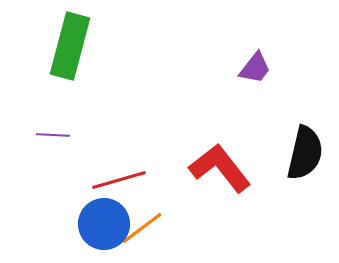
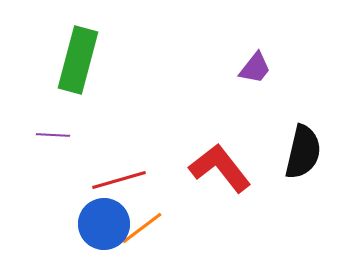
green rectangle: moved 8 px right, 14 px down
black semicircle: moved 2 px left, 1 px up
